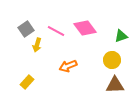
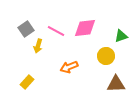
pink diamond: rotated 60 degrees counterclockwise
yellow arrow: moved 1 px right, 1 px down
yellow circle: moved 6 px left, 4 px up
orange arrow: moved 1 px right, 1 px down
brown triangle: moved 1 px right, 1 px up
